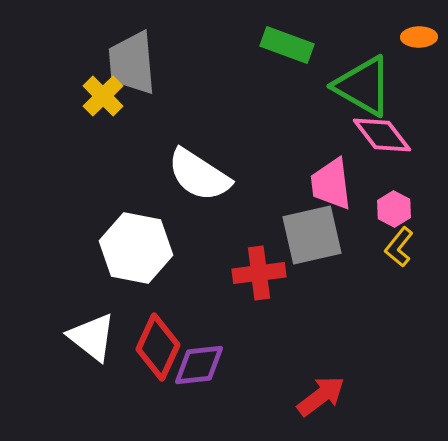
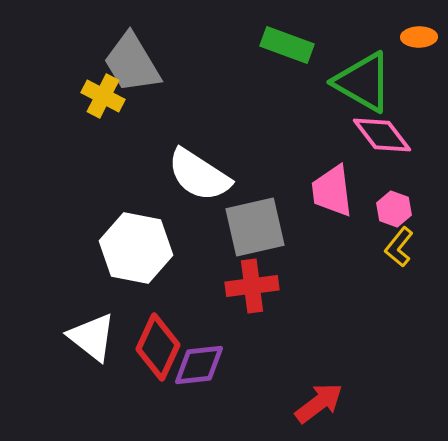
gray trapezoid: rotated 26 degrees counterclockwise
green triangle: moved 4 px up
yellow cross: rotated 18 degrees counterclockwise
pink trapezoid: moved 1 px right, 7 px down
pink hexagon: rotated 8 degrees counterclockwise
gray square: moved 57 px left, 8 px up
red cross: moved 7 px left, 13 px down
red arrow: moved 2 px left, 7 px down
